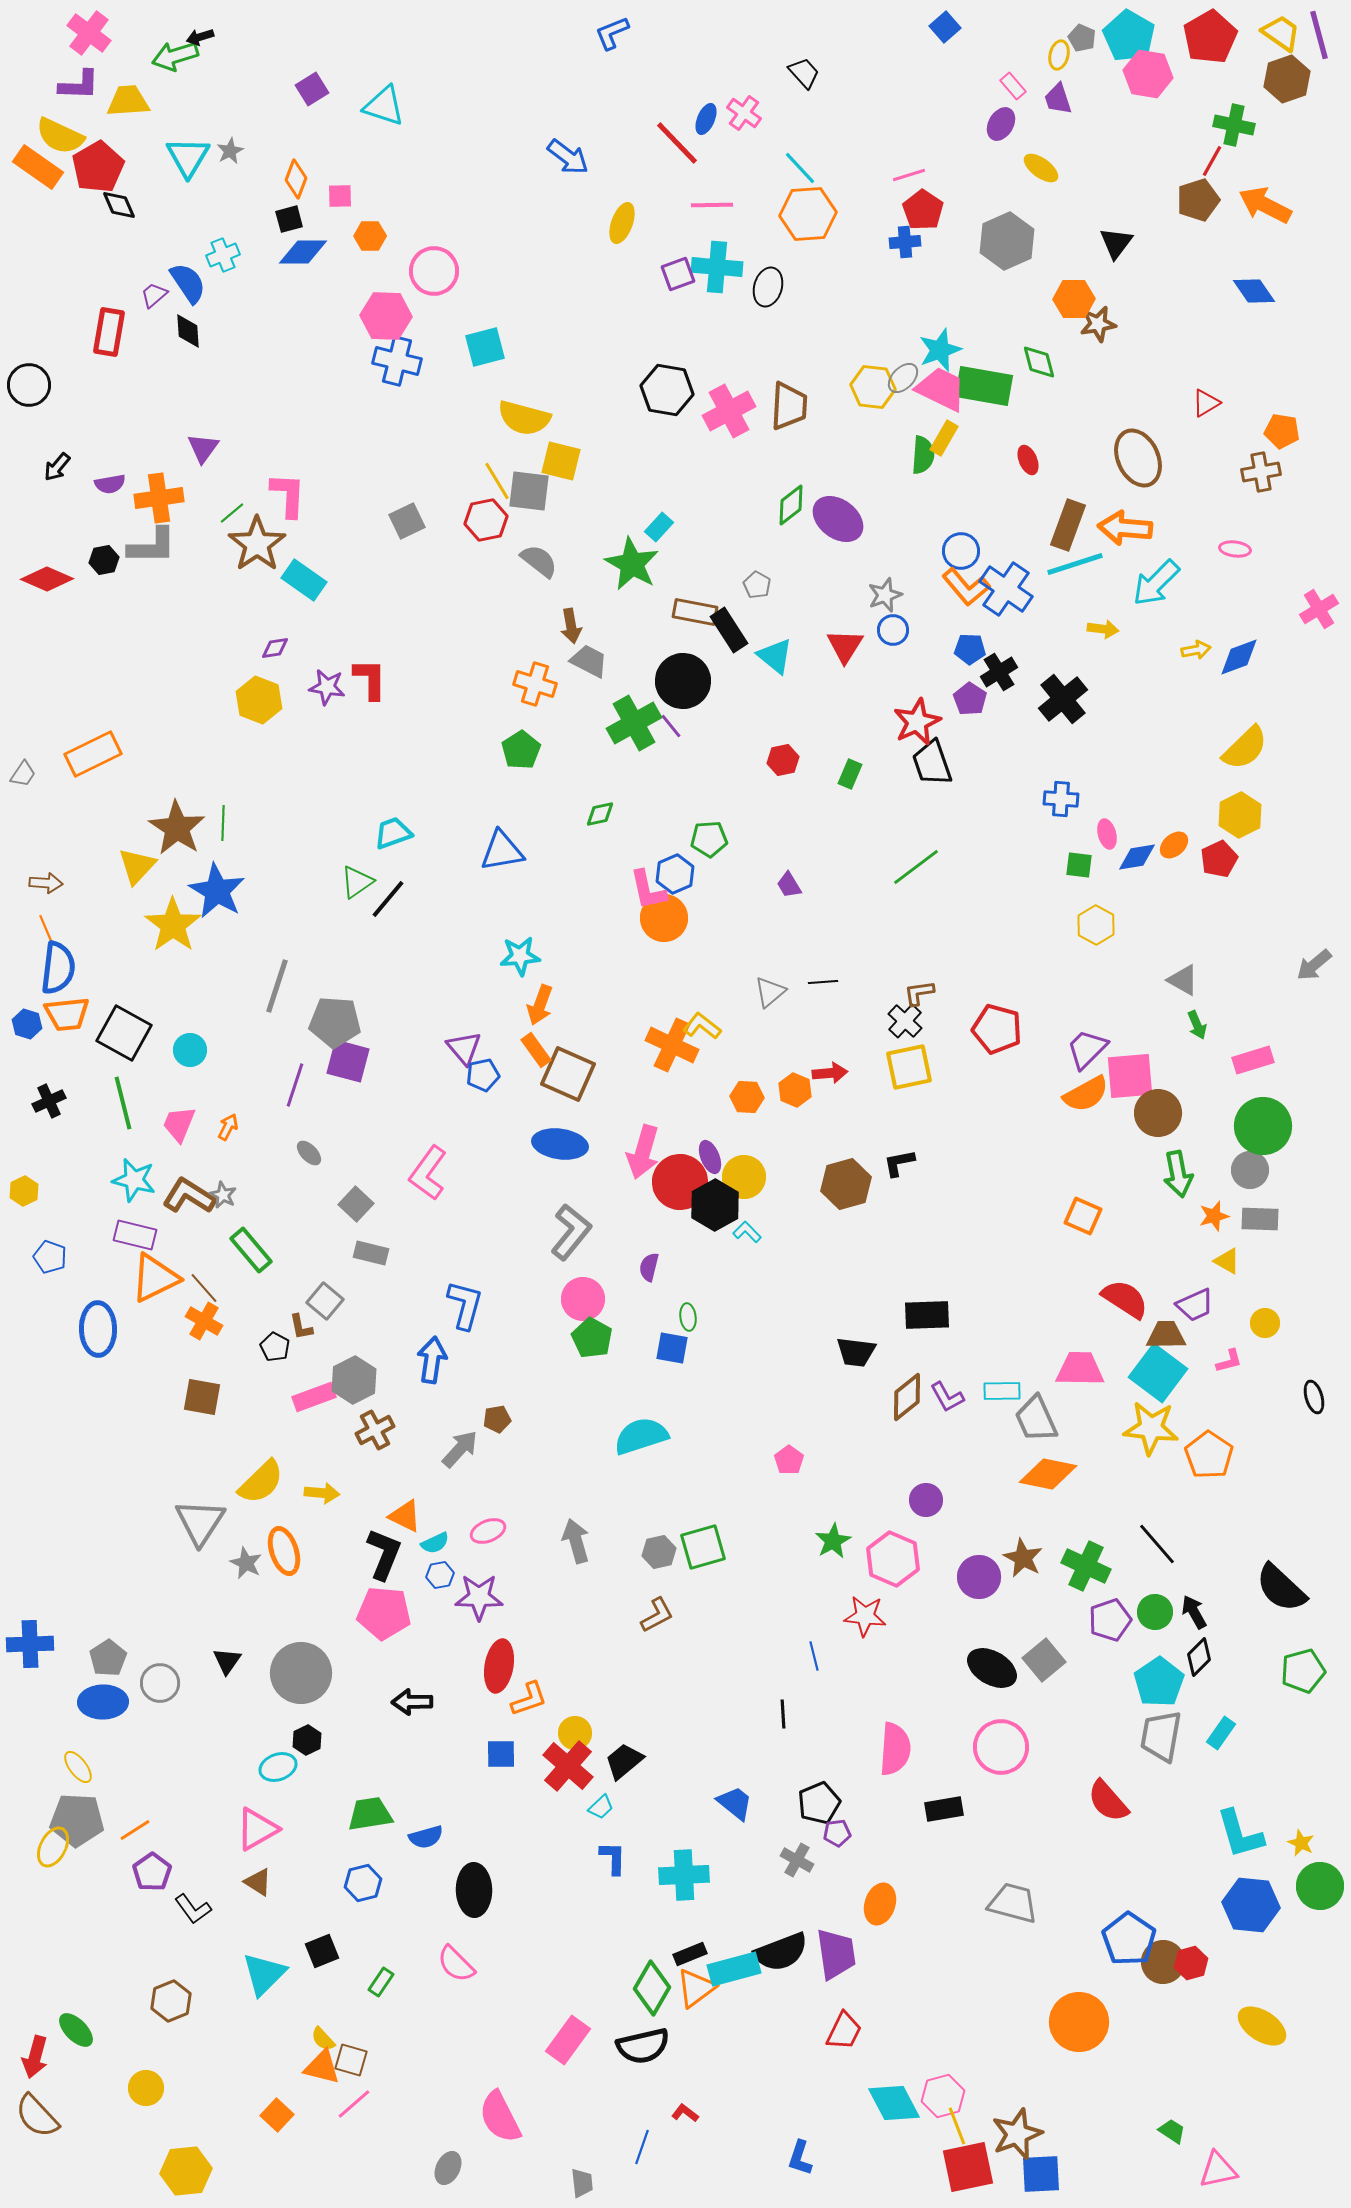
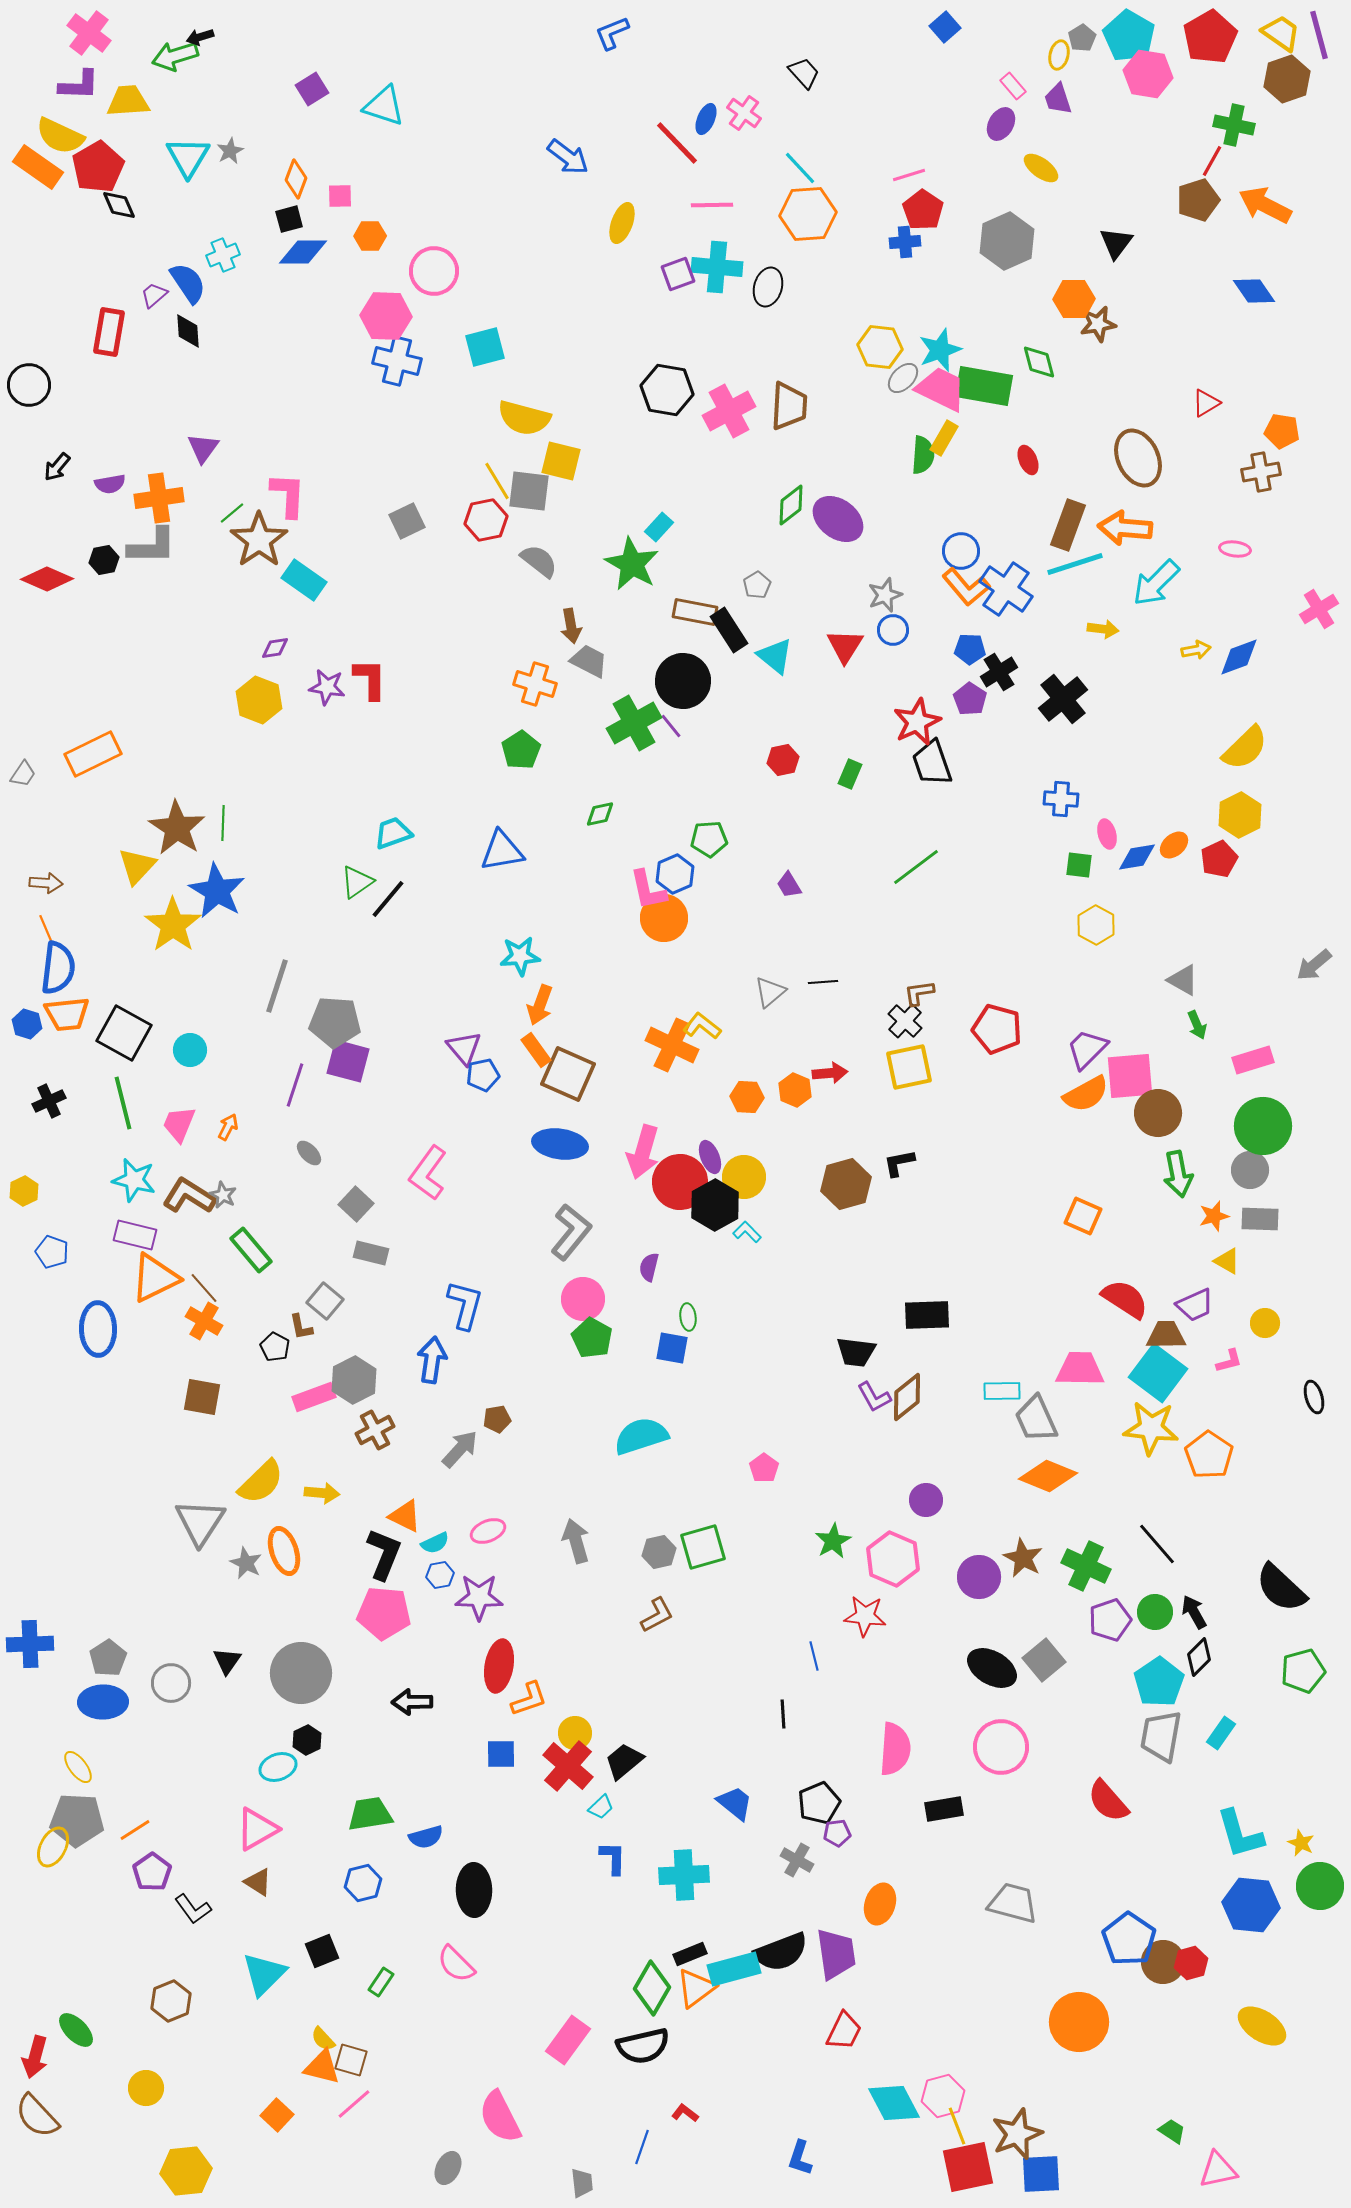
gray pentagon at (1082, 38): rotated 16 degrees clockwise
yellow hexagon at (873, 387): moved 7 px right, 40 px up
brown star at (257, 544): moved 2 px right, 4 px up
gray pentagon at (757, 585): rotated 12 degrees clockwise
blue pentagon at (50, 1257): moved 2 px right, 5 px up
purple L-shape at (947, 1397): moved 73 px left
pink pentagon at (789, 1460): moved 25 px left, 8 px down
orange diamond at (1048, 1474): moved 2 px down; rotated 10 degrees clockwise
gray circle at (160, 1683): moved 11 px right
